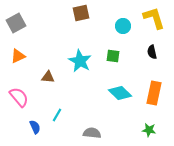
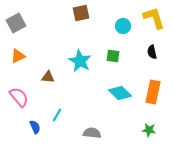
orange rectangle: moved 1 px left, 1 px up
